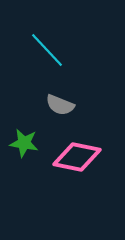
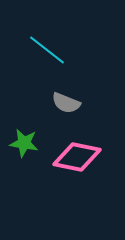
cyan line: rotated 9 degrees counterclockwise
gray semicircle: moved 6 px right, 2 px up
